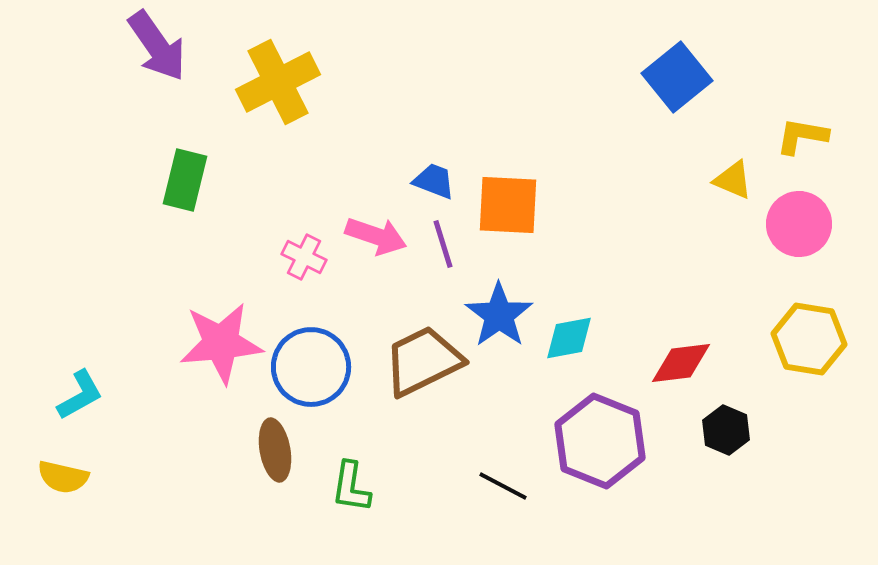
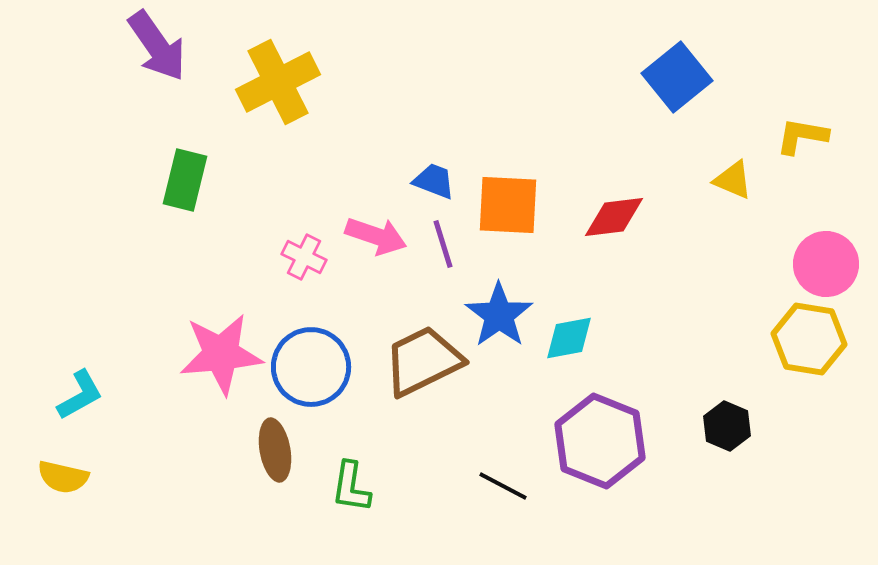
pink circle: moved 27 px right, 40 px down
pink star: moved 11 px down
red diamond: moved 67 px left, 146 px up
black hexagon: moved 1 px right, 4 px up
